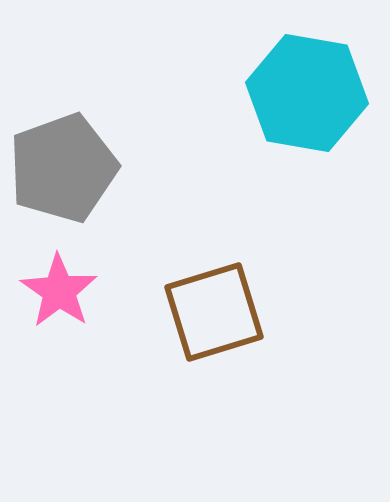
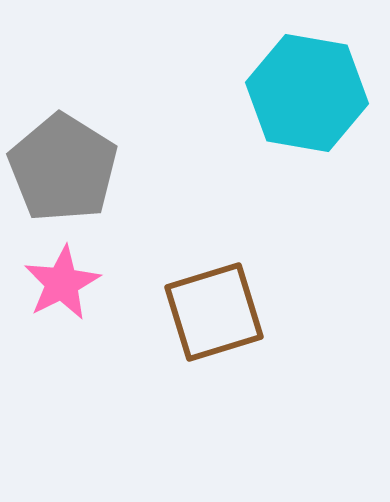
gray pentagon: rotated 20 degrees counterclockwise
pink star: moved 3 px right, 8 px up; rotated 10 degrees clockwise
